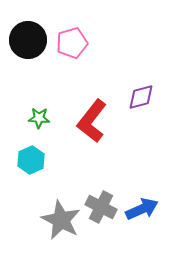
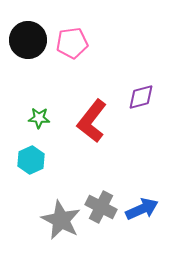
pink pentagon: rotated 8 degrees clockwise
